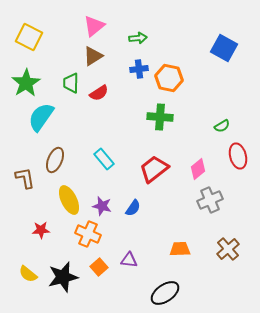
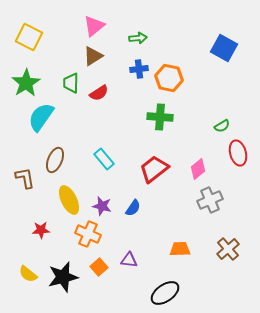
red ellipse: moved 3 px up
